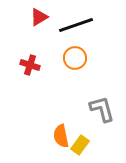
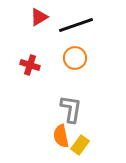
gray L-shape: moved 31 px left; rotated 24 degrees clockwise
